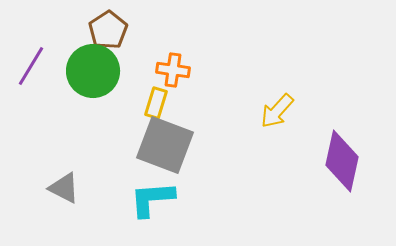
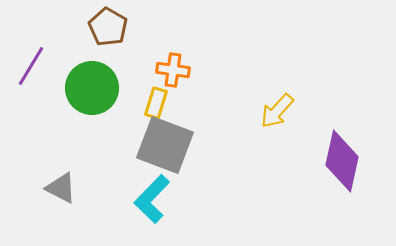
brown pentagon: moved 3 px up; rotated 9 degrees counterclockwise
green circle: moved 1 px left, 17 px down
gray triangle: moved 3 px left
cyan L-shape: rotated 42 degrees counterclockwise
